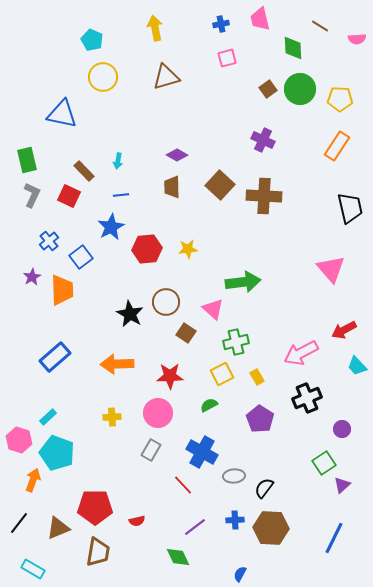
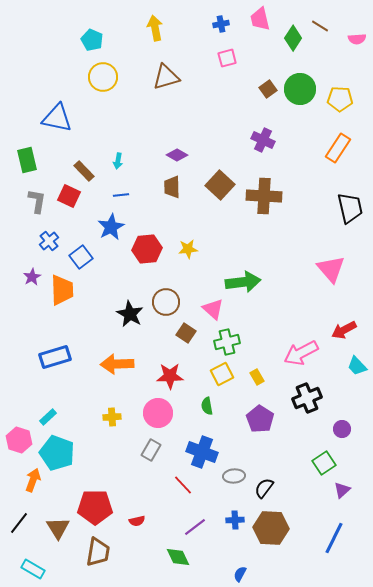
green diamond at (293, 48): moved 10 px up; rotated 35 degrees clockwise
blue triangle at (62, 114): moved 5 px left, 4 px down
orange rectangle at (337, 146): moved 1 px right, 2 px down
gray L-shape at (32, 195): moved 5 px right, 6 px down; rotated 15 degrees counterclockwise
green cross at (236, 342): moved 9 px left
blue rectangle at (55, 357): rotated 24 degrees clockwise
green semicircle at (209, 405): moved 2 px left, 1 px down; rotated 72 degrees counterclockwise
blue cross at (202, 452): rotated 8 degrees counterclockwise
purple triangle at (342, 485): moved 5 px down
brown triangle at (58, 528): rotated 40 degrees counterclockwise
